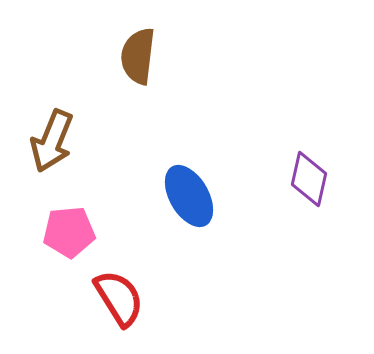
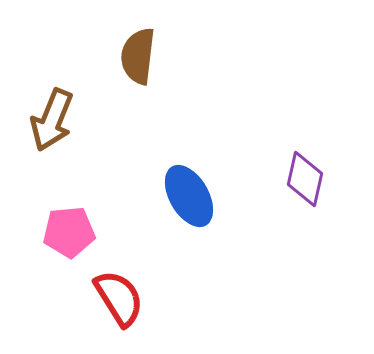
brown arrow: moved 21 px up
purple diamond: moved 4 px left
